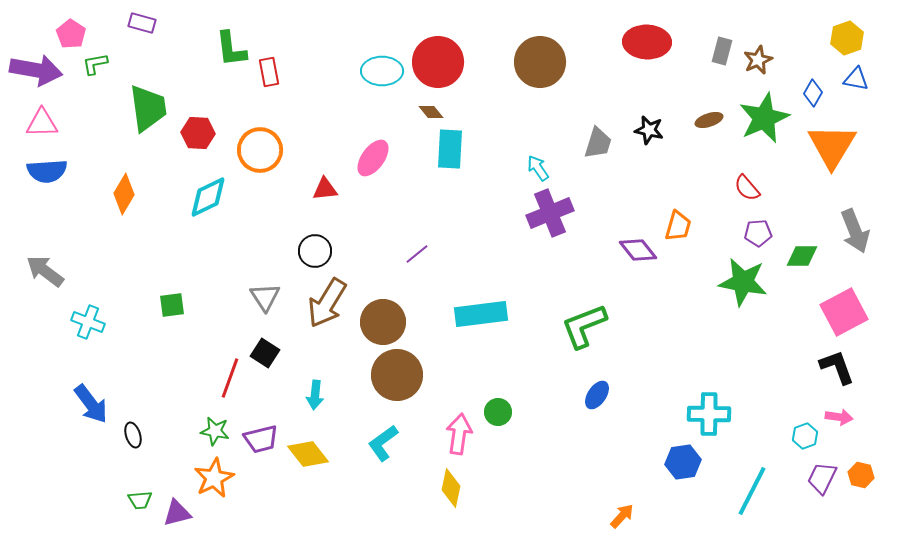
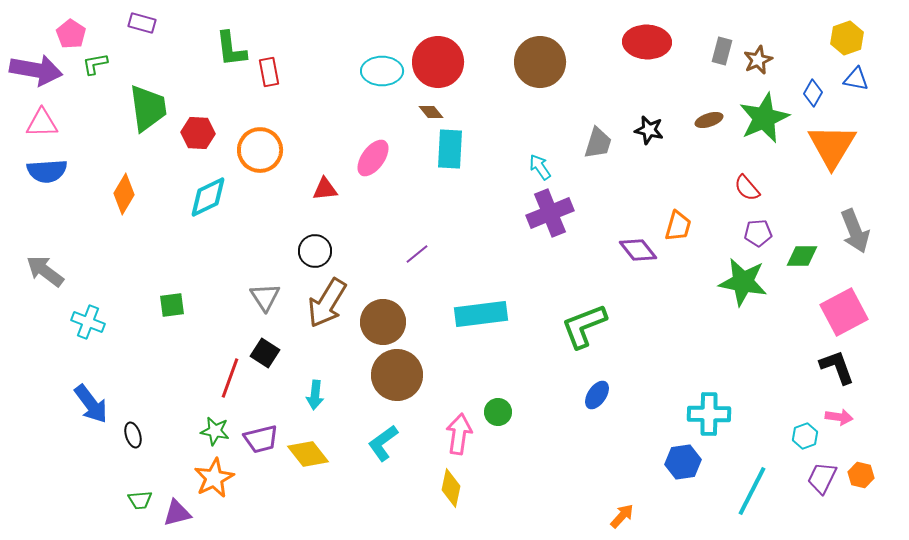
cyan arrow at (538, 168): moved 2 px right, 1 px up
